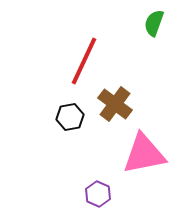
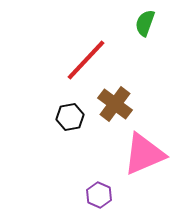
green semicircle: moved 9 px left
red line: moved 2 px right, 1 px up; rotated 18 degrees clockwise
pink triangle: rotated 12 degrees counterclockwise
purple hexagon: moved 1 px right, 1 px down
